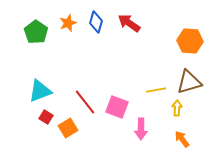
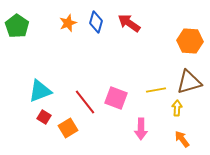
green pentagon: moved 19 px left, 6 px up
pink square: moved 1 px left, 9 px up
red square: moved 2 px left
